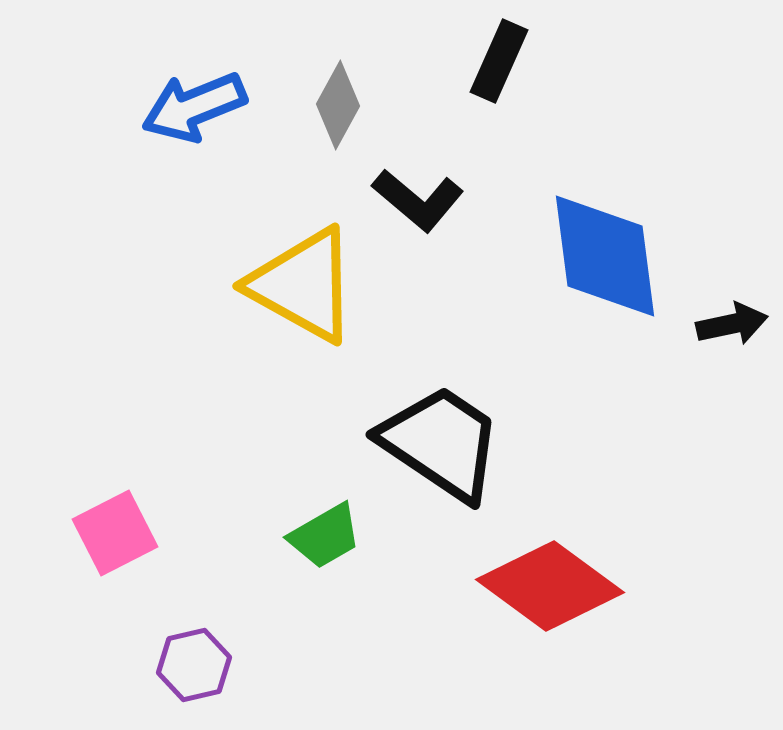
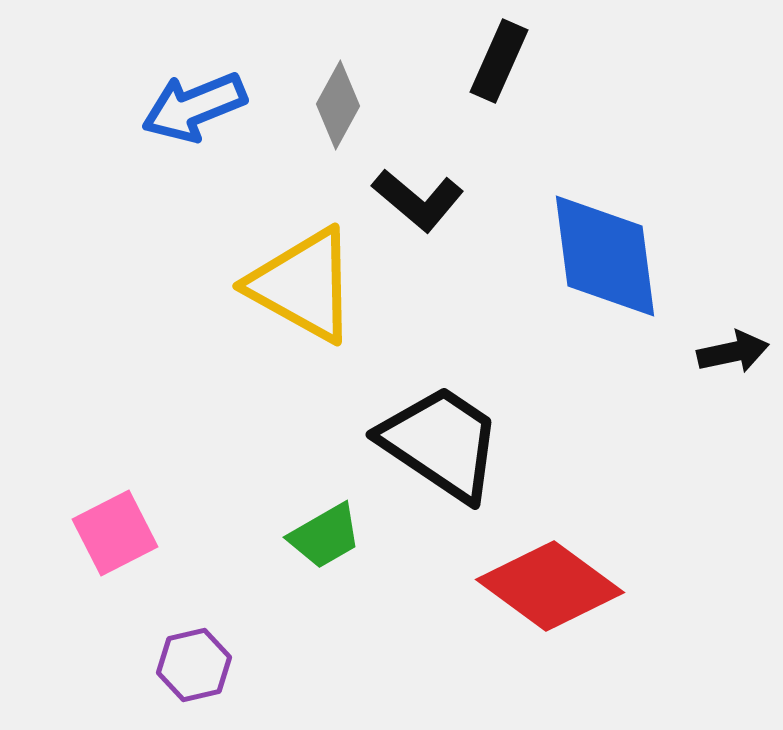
black arrow: moved 1 px right, 28 px down
